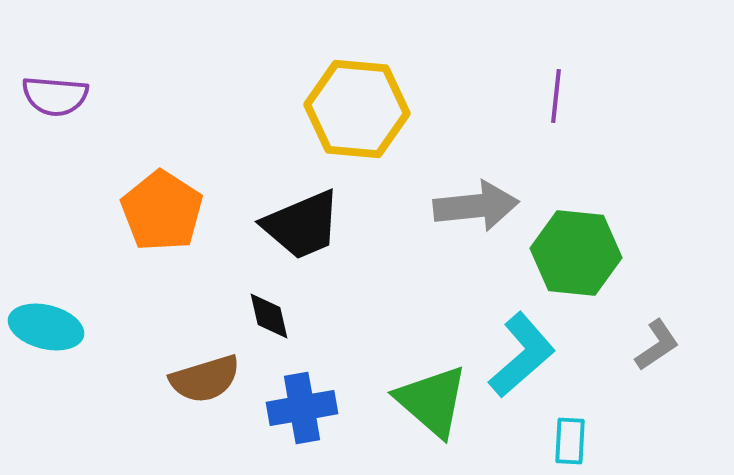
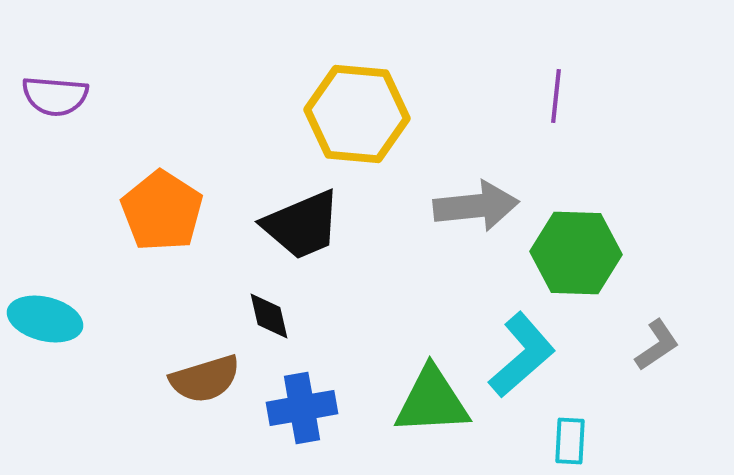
yellow hexagon: moved 5 px down
green hexagon: rotated 4 degrees counterclockwise
cyan ellipse: moved 1 px left, 8 px up
green triangle: rotated 44 degrees counterclockwise
